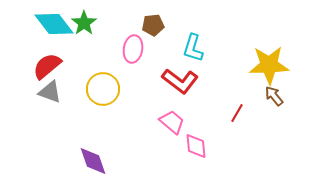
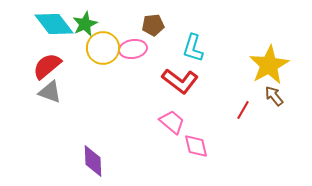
green star: moved 1 px right, 1 px down; rotated 10 degrees clockwise
pink ellipse: rotated 72 degrees clockwise
yellow star: rotated 27 degrees counterclockwise
yellow circle: moved 41 px up
red line: moved 6 px right, 3 px up
pink diamond: rotated 8 degrees counterclockwise
purple diamond: rotated 16 degrees clockwise
